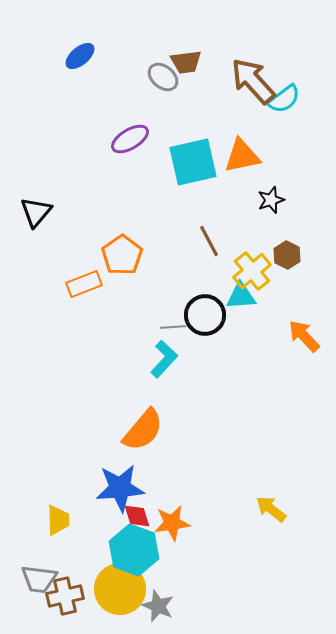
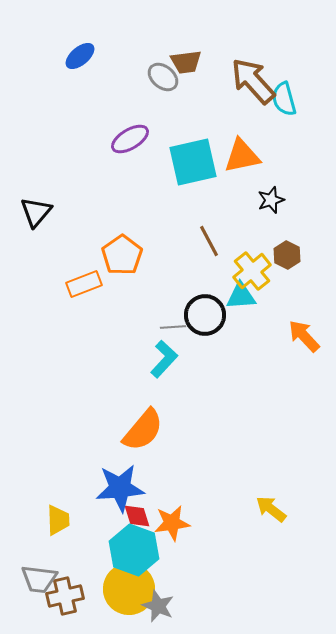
cyan semicircle: rotated 112 degrees clockwise
yellow circle: moved 9 px right
